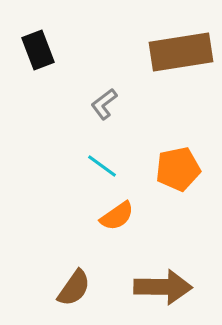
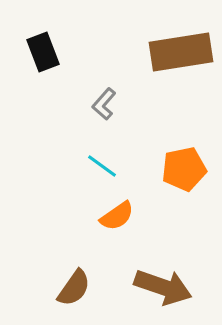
black rectangle: moved 5 px right, 2 px down
gray L-shape: rotated 12 degrees counterclockwise
orange pentagon: moved 6 px right
brown arrow: rotated 18 degrees clockwise
